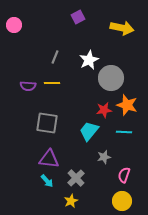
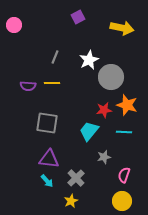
gray circle: moved 1 px up
